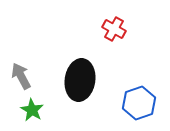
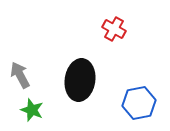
gray arrow: moved 1 px left, 1 px up
blue hexagon: rotated 8 degrees clockwise
green star: rotated 10 degrees counterclockwise
